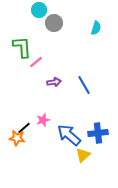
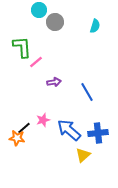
gray circle: moved 1 px right, 1 px up
cyan semicircle: moved 1 px left, 2 px up
blue line: moved 3 px right, 7 px down
blue arrow: moved 5 px up
